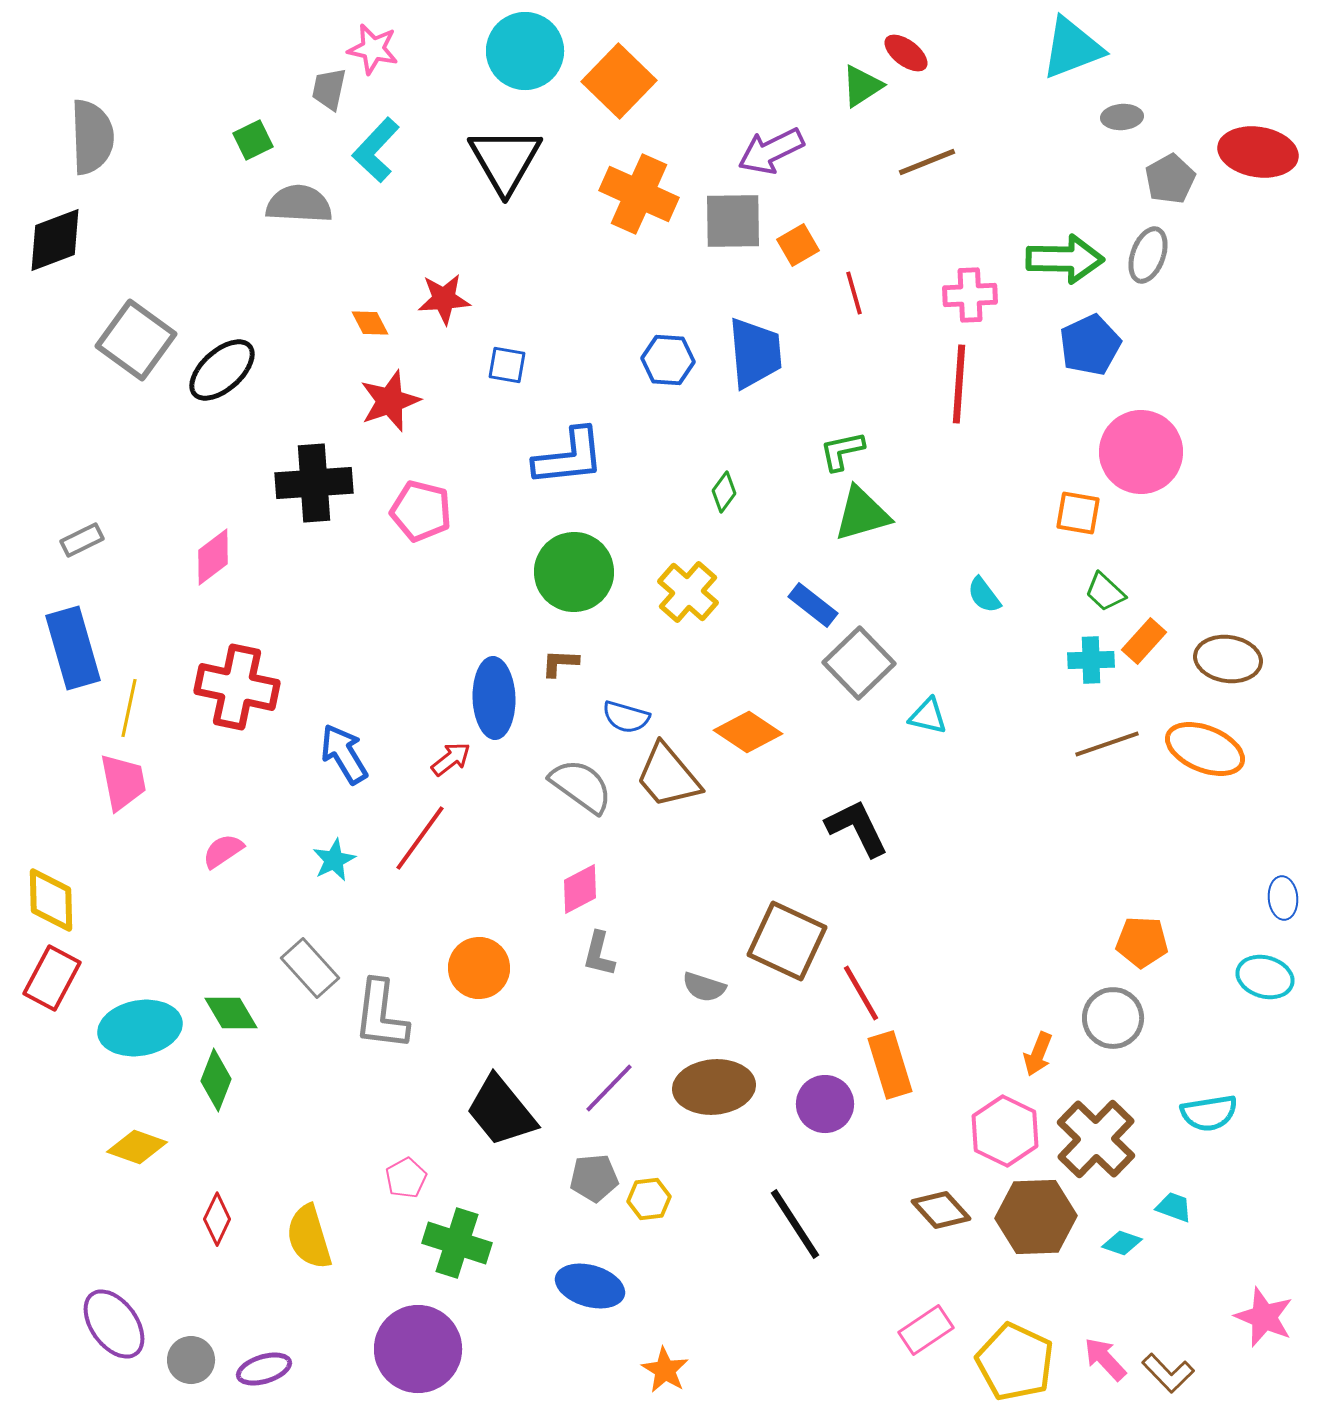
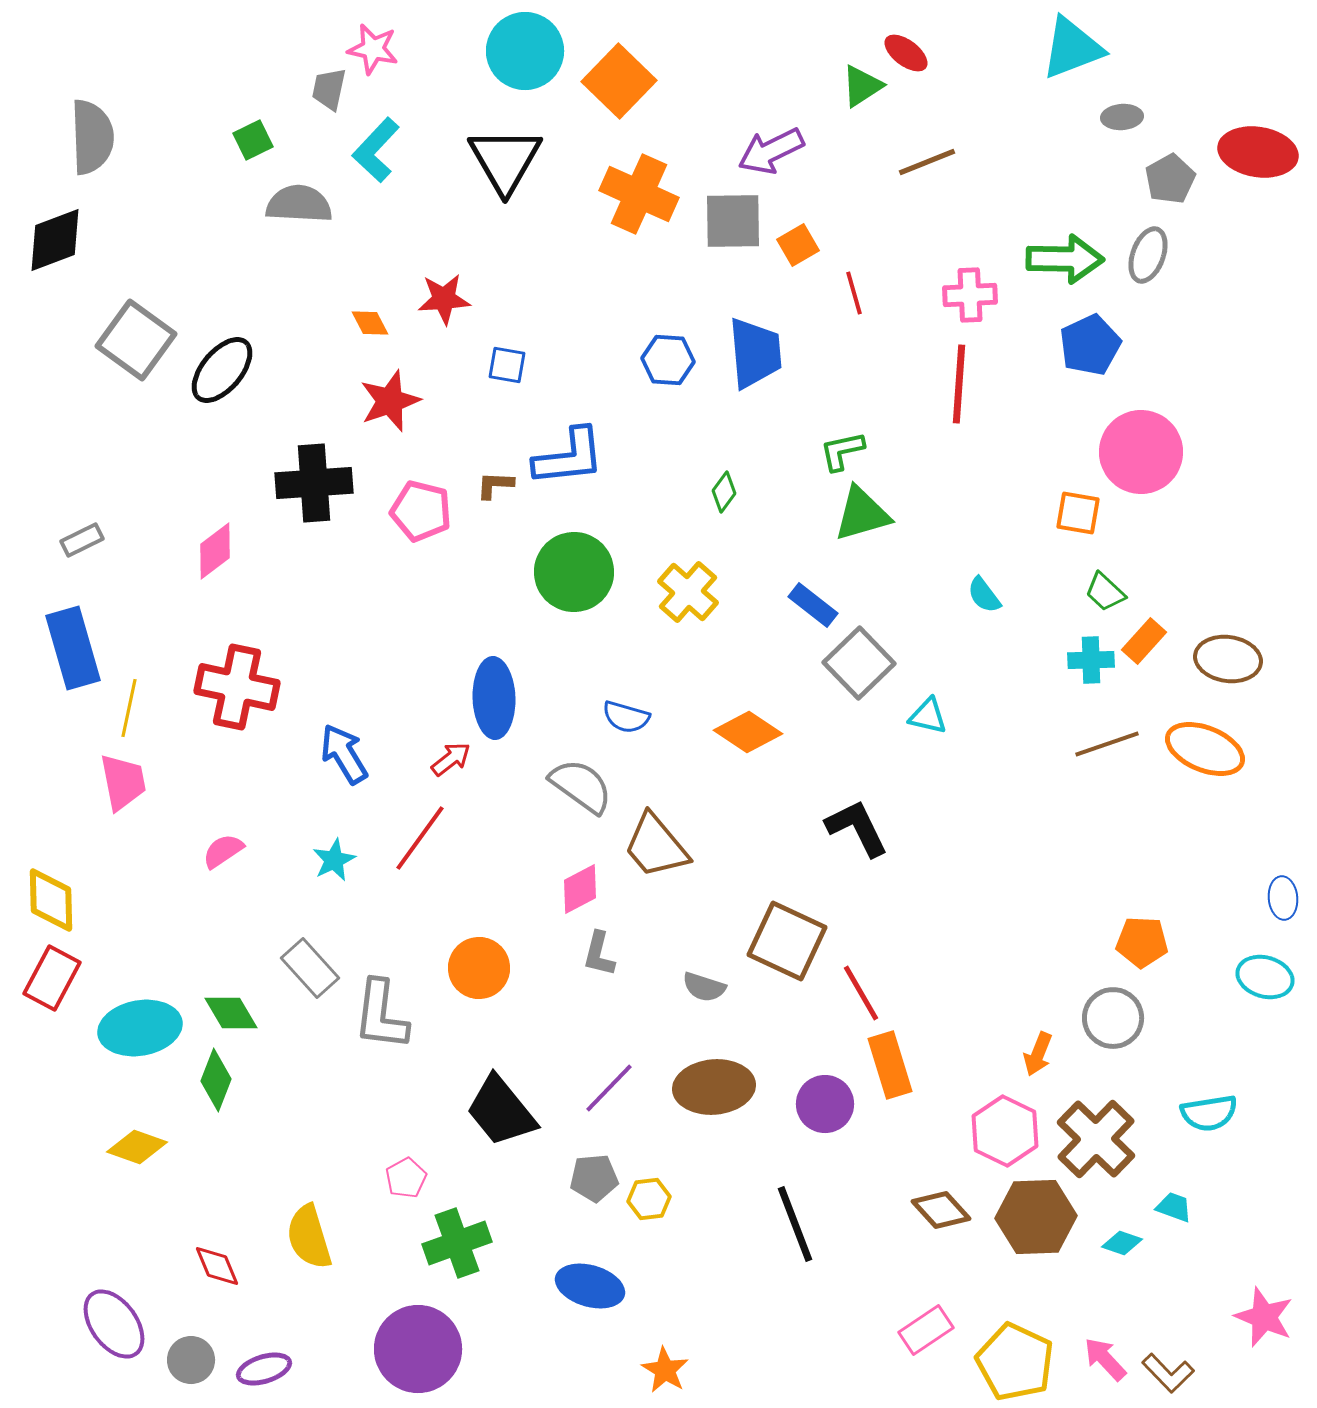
black ellipse at (222, 370): rotated 8 degrees counterclockwise
pink diamond at (213, 557): moved 2 px right, 6 px up
brown L-shape at (560, 663): moved 65 px left, 178 px up
brown trapezoid at (668, 776): moved 12 px left, 70 px down
red diamond at (217, 1219): moved 47 px down; rotated 48 degrees counterclockwise
black line at (795, 1224): rotated 12 degrees clockwise
green cross at (457, 1243): rotated 38 degrees counterclockwise
